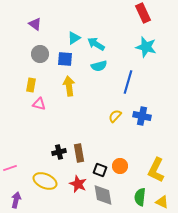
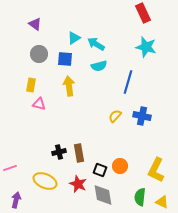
gray circle: moved 1 px left
